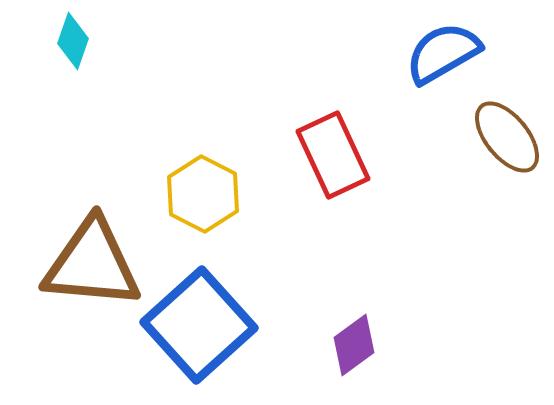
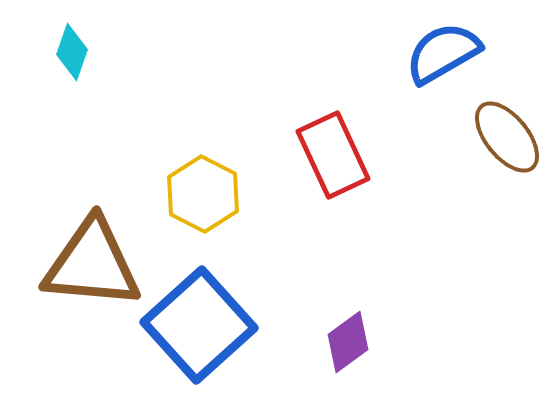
cyan diamond: moved 1 px left, 11 px down
purple diamond: moved 6 px left, 3 px up
